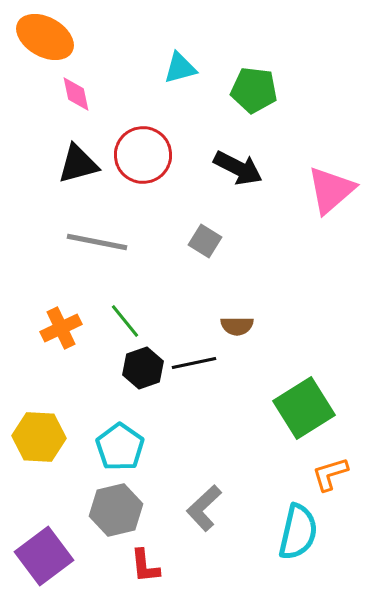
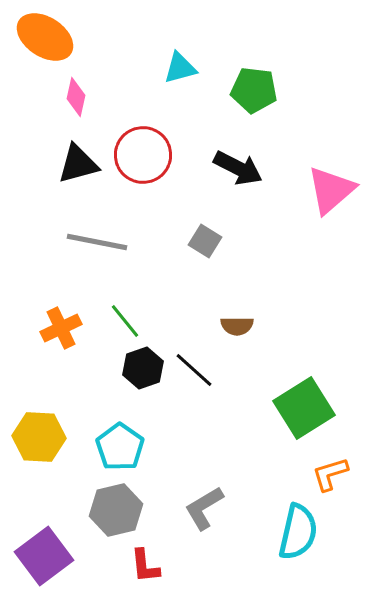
orange ellipse: rotated 4 degrees clockwise
pink diamond: moved 3 px down; rotated 24 degrees clockwise
black line: moved 7 px down; rotated 54 degrees clockwise
gray L-shape: rotated 12 degrees clockwise
